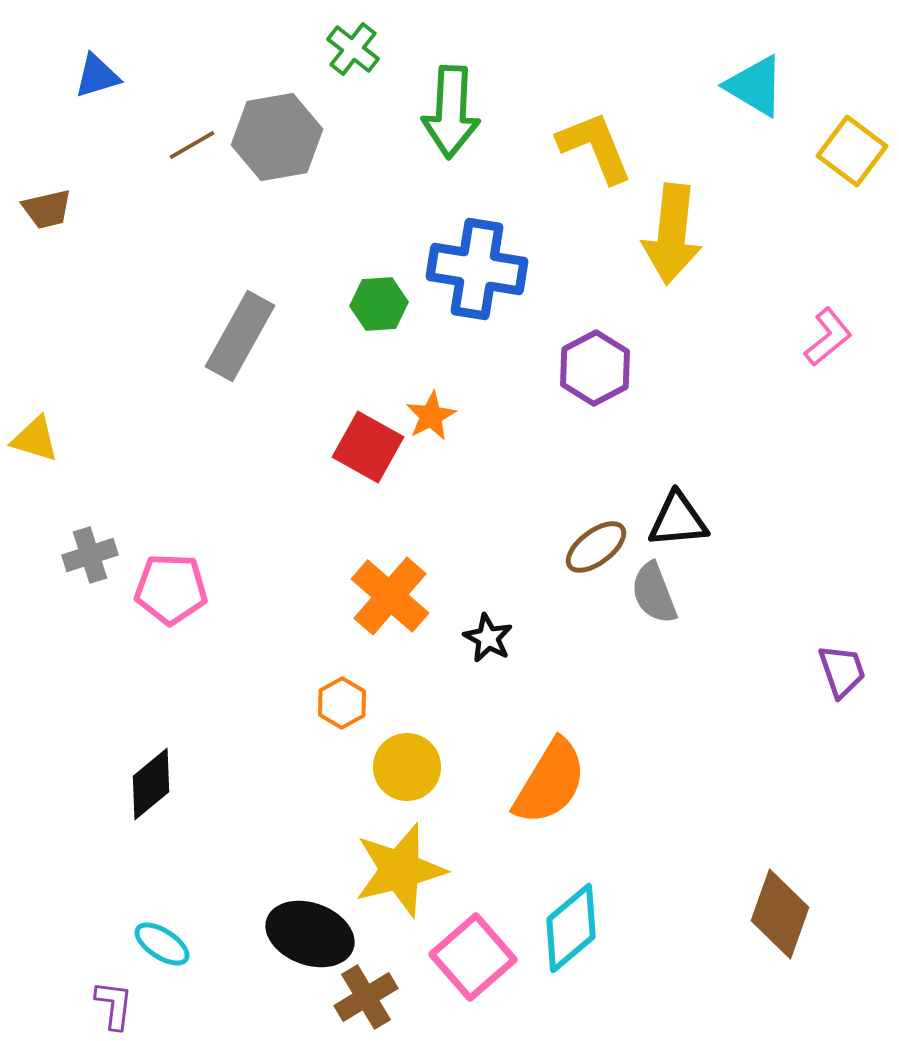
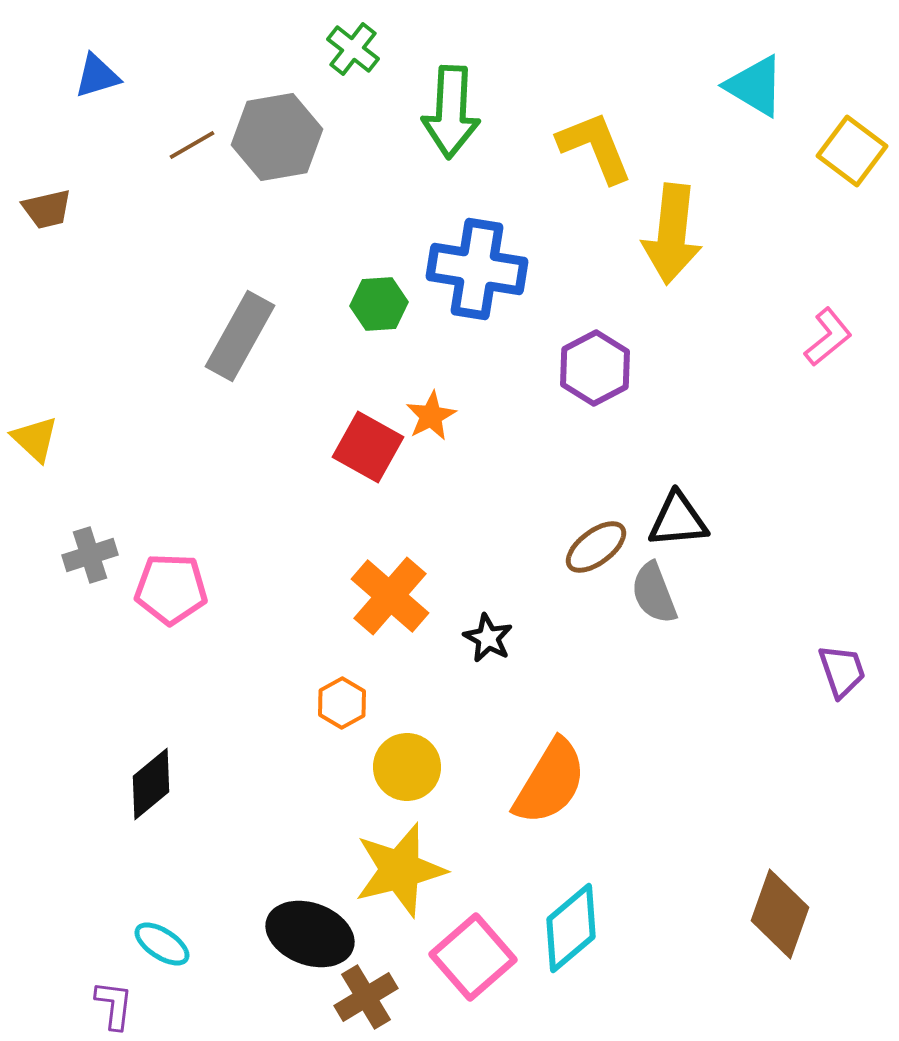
yellow triangle: rotated 26 degrees clockwise
